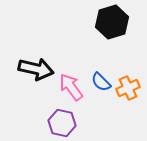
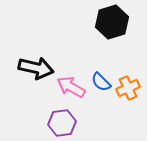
black arrow: moved 1 px up
pink arrow: rotated 24 degrees counterclockwise
purple hexagon: rotated 20 degrees counterclockwise
